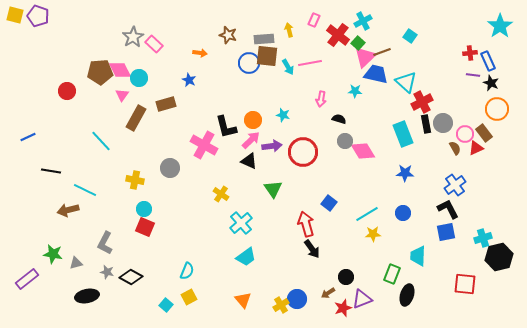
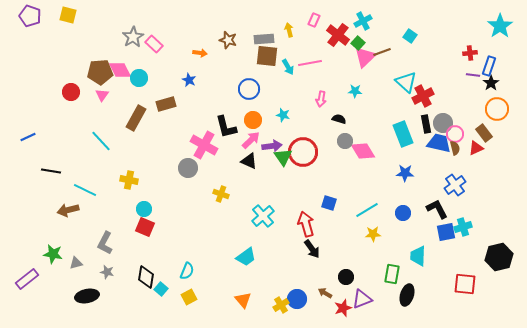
yellow square at (15, 15): moved 53 px right
purple pentagon at (38, 16): moved 8 px left
brown star at (228, 35): moved 5 px down
blue rectangle at (488, 61): moved 1 px right, 5 px down; rotated 42 degrees clockwise
blue circle at (249, 63): moved 26 px down
blue trapezoid at (376, 74): moved 63 px right, 69 px down
black star at (491, 83): rotated 14 degrees clockwise
red circle at (67, 91): moved 4 px right, 1 px down
pink triangle at (122, 95): moved 20 px left
red cross at (422, 102): moved 1 px right, 6 px up
pink circle at (465, 134): moved 10 px left
brown semicircle at (455, 148): rotated 16 degrees clockwise
gray circle at (170, 168): moved 18 px right
yellow cross at (135, 180): moved 6 px left
green triangle at (273, 189): moved 10 px right, 32 px up
yellow cross at (221, 194): rotated 14 degrees counterclockwise
blue square at (329, 203): rotated 21 degrees counterclockwise
black L-shape at (448, 209): moved 11 px left
cyan line at (367, 214): moved 4 px up
cyan cross at (241, 223): moved 22 px right, 7 px up
cyan cross at (483, 238): moved 20 px left, 11 px up
green rectangle at (392, 274): rotated 12 degrees counterclockwise
black diamond at (131, 277): moved 15 px right; rotated 70 degrees clockwise
brown arrow at (328, 293): moved 3 px left; rotated 64 degrees clockwise
cyan square at (166, 305): moved 5 px left, 16 px up
